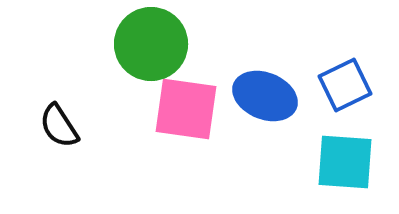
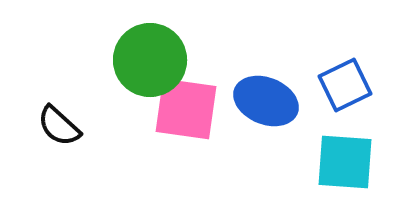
green circle: moved 1 px left, 16 px down
blue ellipse: moved 1 px right, 5 px down
black semicircle: rotated 15 degrees counterclockwise
